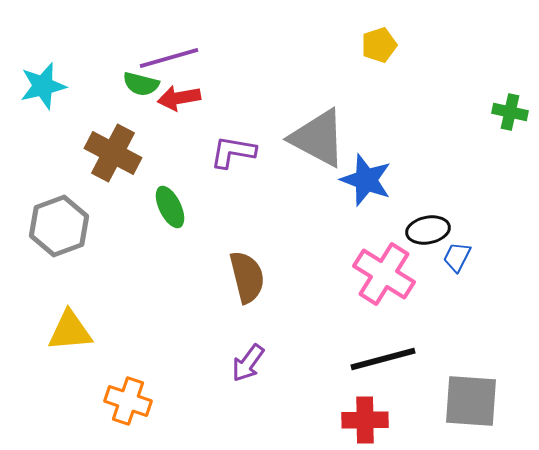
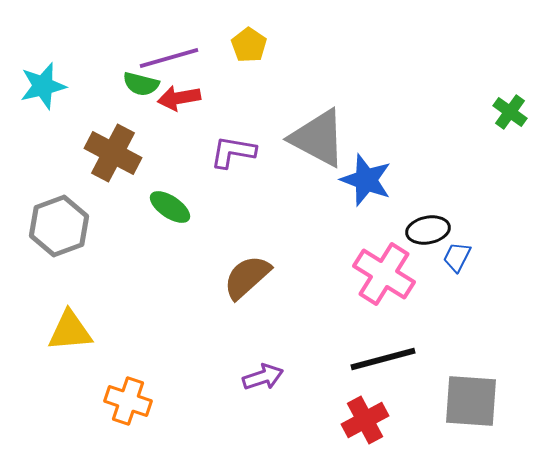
yellow pentagon: moved 130 px left; rotated 20 degrees counterclockwise
green cross: rotated 24 degrees clockwise
green ellipse: rotated 30 degrees counterclockwise
brown semicircle: rotated 118 degrees counterclockwise
purple arrow: moved 15 px right, 14 px down; rotated 144 degrees counterclockwise
red cross: rotated 27 degrees counterclockwise
